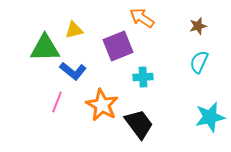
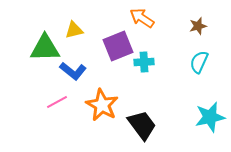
cyan cross: moved 1 px right, 15 px up
pink line: rotated 40 degrees clockwise
black trapezoid: moved 3 px right, 1 px down
